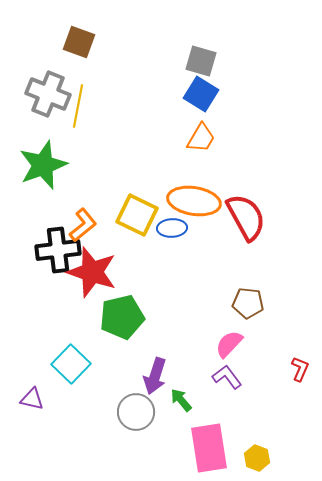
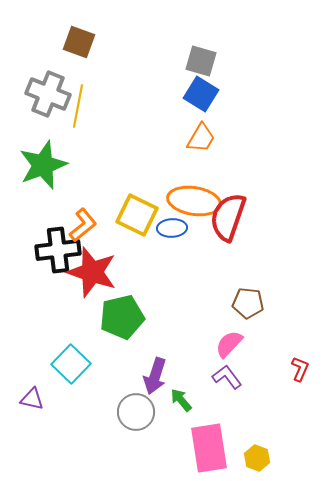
red semicircle: moved 18 px left; rotated 132 degrees counterclockwise
